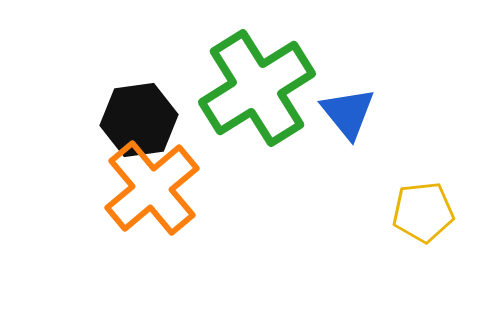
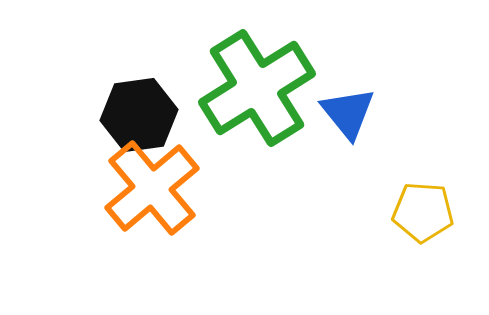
black hexagon: moved 5 px up
yellow pentagon: rotated 10 degrees clockwise
